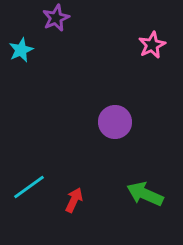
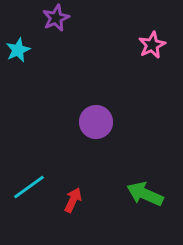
cyan star: moved 3 px left
purple circle: moved 19 px left
red arrow: moved 1 px left
